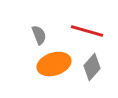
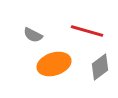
gray semicircle: moved 6 px left; rotated 138 degrees clockwise
gray diamond: moved 8 px right; rotated 12 degrees clockwise
